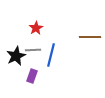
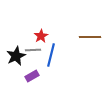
red star: moved 5 px right, 8 px down
purple rectangle: rotated 40 degrees clockwise
